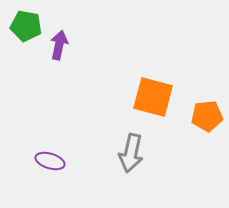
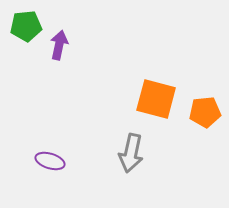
green pentagon: rotated 16 degrees counterclockwise
orange square: moved 3 px right, 2 px down
orange pentagon: moved 2 px left, 4 px up
